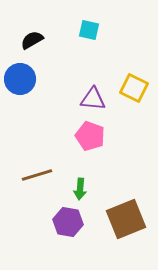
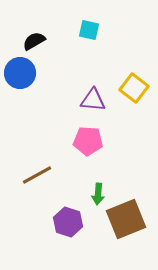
black semicircle: moved 2 px right, 1 px down
blue circle: moved 6 px up
yellow square: rotated 12 degrees clockwise
purple triangle: moved 1 px down
pink pentagon: moved 2 px left, 5 px down; rotated 16 degrees counterclockwise
brown line: rotated 12 degrees counterclockwise
green arrow: moved 18 px right, 5 px down
purple hexagon: rotated 8 degrees clockwise
